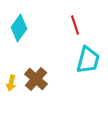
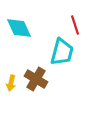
cyan diamond: rotated 60 degrees counterclockwise
cyan trapezoid: moved 26 px left, 8 px up
brown cross: rotated 10 degrees counterclockwise
